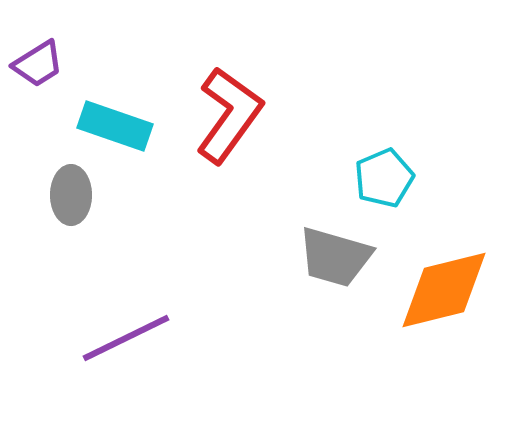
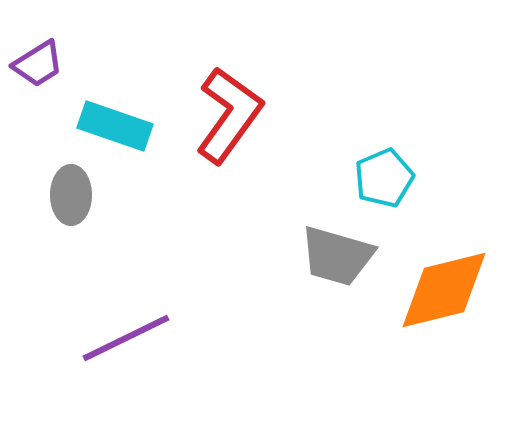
gray trapezoid: moved 2 px right, 1 px up
